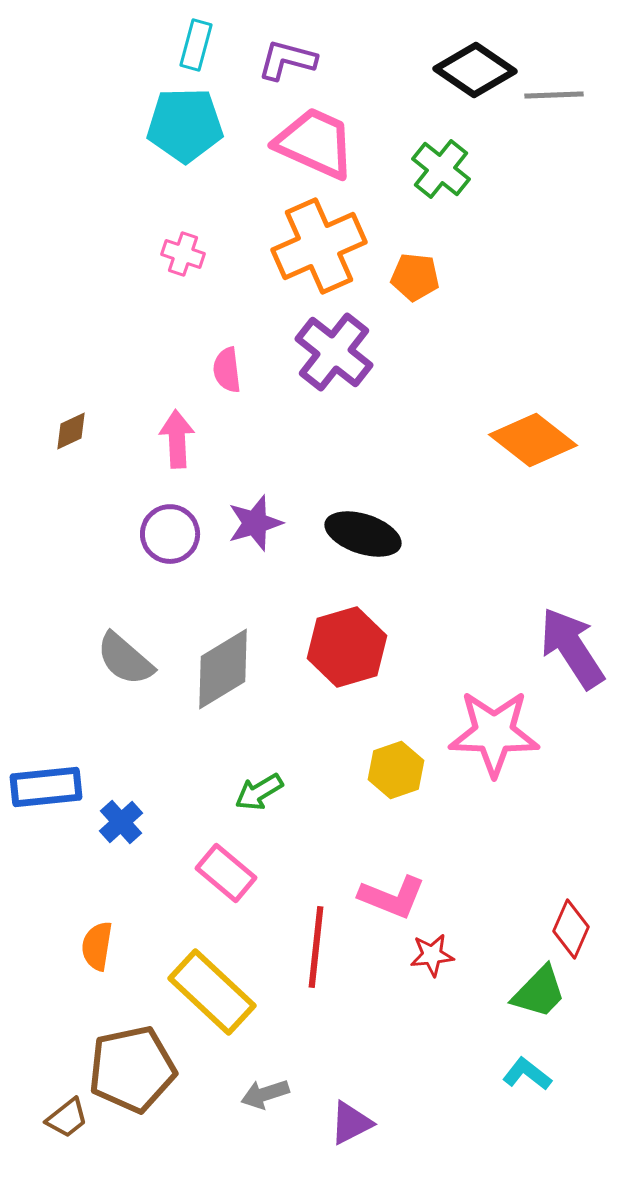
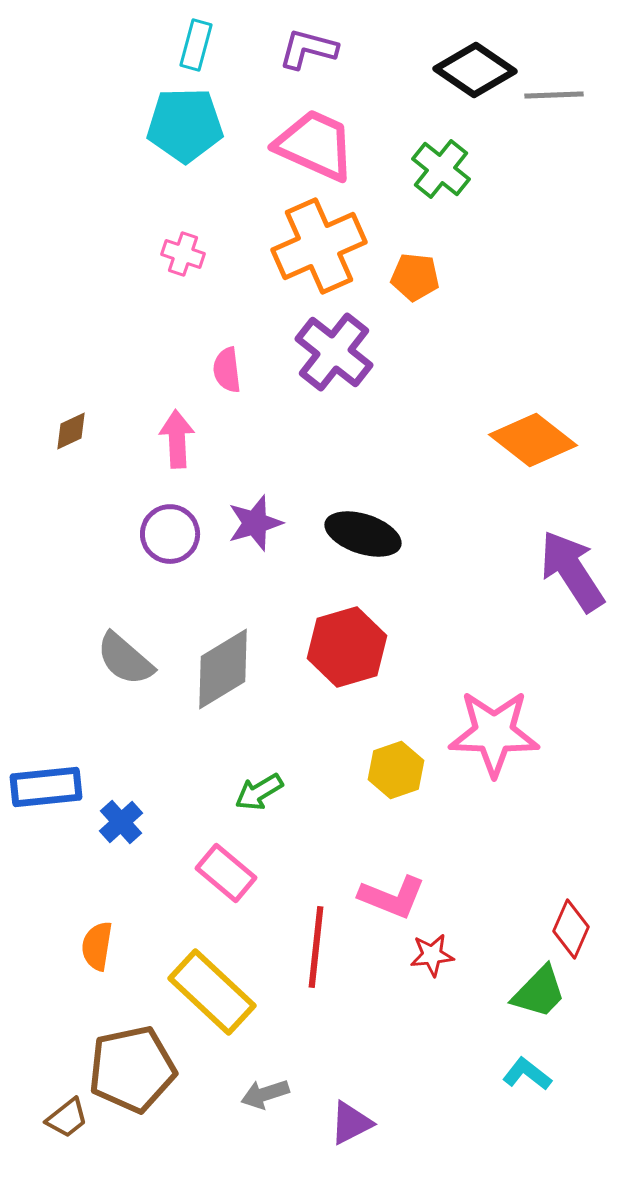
purple L-shape: moved 21 px right, 11 px up
pink trapezoid: moved 2 px down
purple arrow: moved 77 px up
